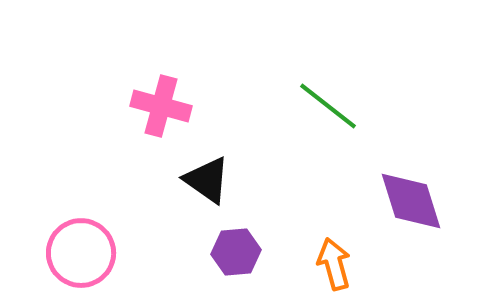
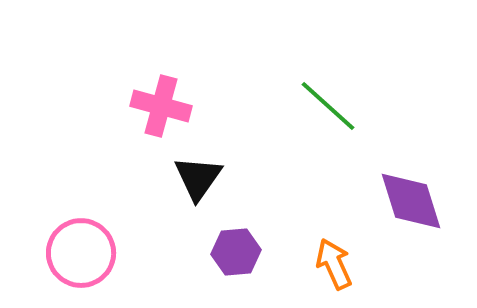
green line: rotated 4 degrees clockwise
black triangle: moved 9 px left, 2 px up; rotated 30 degrees clockwise
orange arrow: rotated 9 degrees counterclockwise
